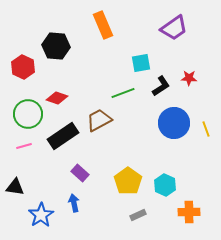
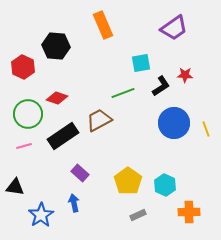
red star: moved 4 px left, 3 px up
